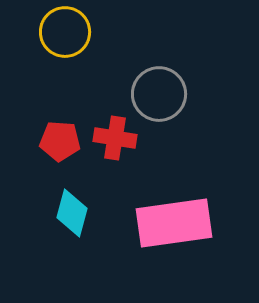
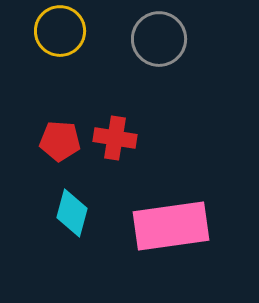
yellow circle: moved 5 px left, 1 px up
gray circle: moved 55 px up
pink rectangle: moved 3 px left, 3 px down
